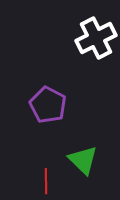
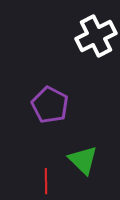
white cross: moved 2 px up
purple pentagon: moved 2 px right
